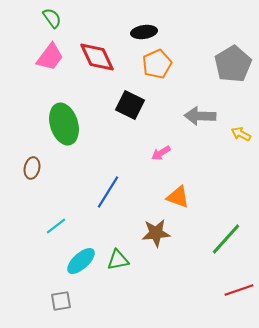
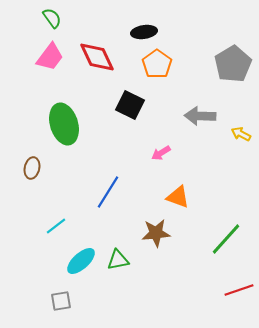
orange pentagon: rotated 12 degrees counterclockwise
